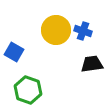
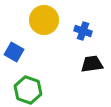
yellow circle: moved 12 px left, 10 px up
